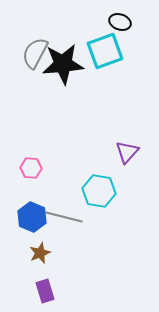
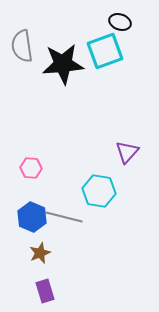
gray semicircle: moved 13 px left, 7 px up; rotated 36 degrees counterclockwise
